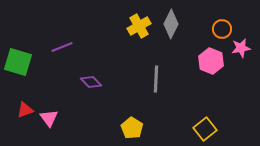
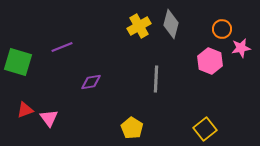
gray diamond: rotated 12 degrees counterclockwise
pink hexagon: moved 1 px left
purple diamond: rotated 55 degrees counterclockwise
